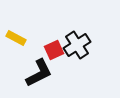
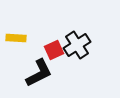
yellow rectangle: rotated 24 degrees counterclockwise
